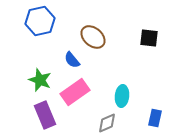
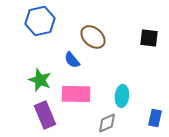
pink rectangle: moved 1 px right, 2 px down; rotated 36 degrees clockwise
